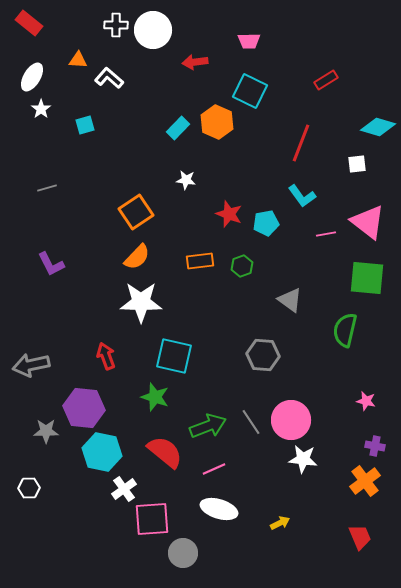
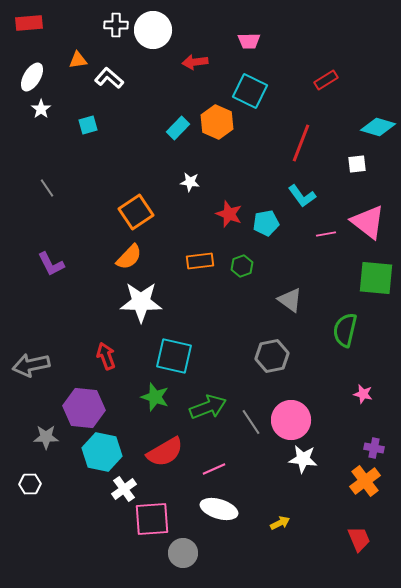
red rectangle at (29, 23): rotated 44 degrees counterclockwise
orange triangle at (78, 60): rotated 12 degrees counterclockwise
cyan square at (85, 125): moved 3 px right
white star at (186, 180): moved 4 px right, 2 px down
gray line at (47, 188): rotated 72 degrees clockwise
orange semicircle at (137, 257): moved 8 px left
green square at (367, 278): moved 9 px right
gray hexagon at (263, 355): moved 9 px right, 1 px down; rotated 16 degrees counterclockwise
pink star at (366, 401): moved 3 px left, 7 px up
green arrow at (208, 426): moved 19 px up
gray star at (46, 431): moved 6 px down
purple cross at (375, 446): moved 1 px left, 2 px down
red semicircle at (165, 452): rotated 111 degrees clockwise
white hexagon at (29, 488): moved 1 px right, 4 px up
red trapezoid at (360, 537): moved 1 px left, 2 px down
